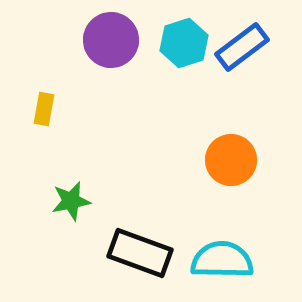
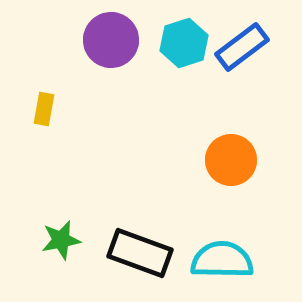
green star: moved 10 px left, 39 px down
